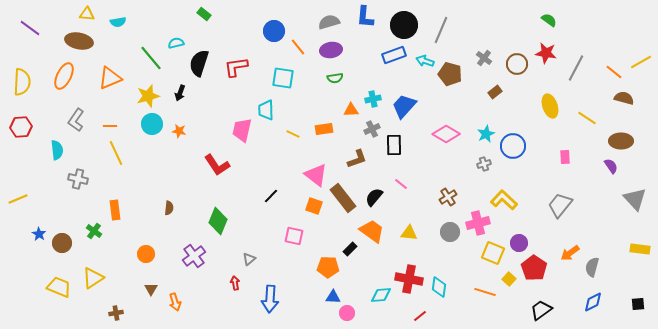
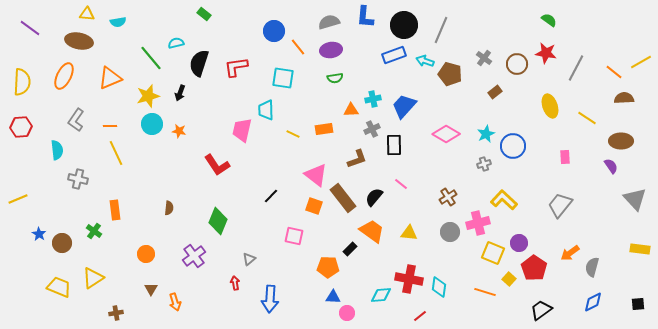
brown semicircle at (624, 98): rotated 18 degrees counterclockwise
